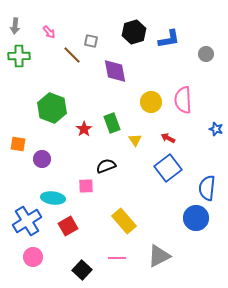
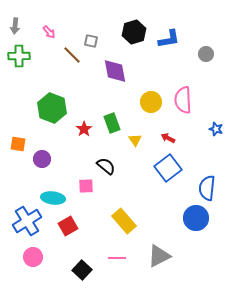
black semicircle: rotated 60 degrees clockwise
